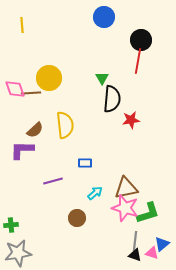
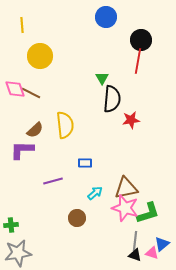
blue circle: moved 2 px right
yellow circle: moved 9 px left, 22 px up
brown line: rotated 30 degrees clockwise
